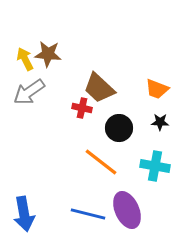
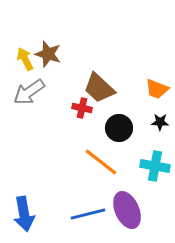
brown star: rotated 12 degrees clockwise
blue line: rotated 28 degrees counterclockwise
